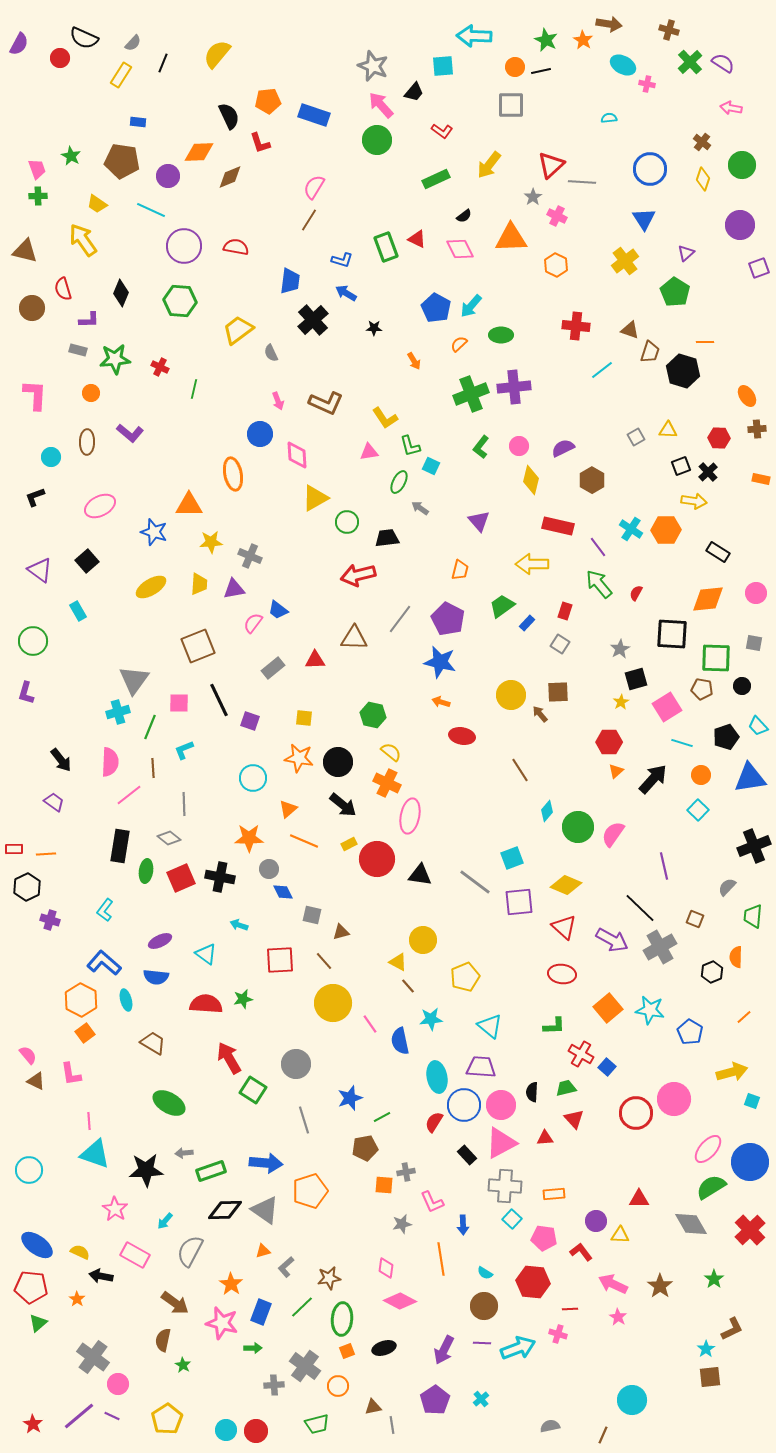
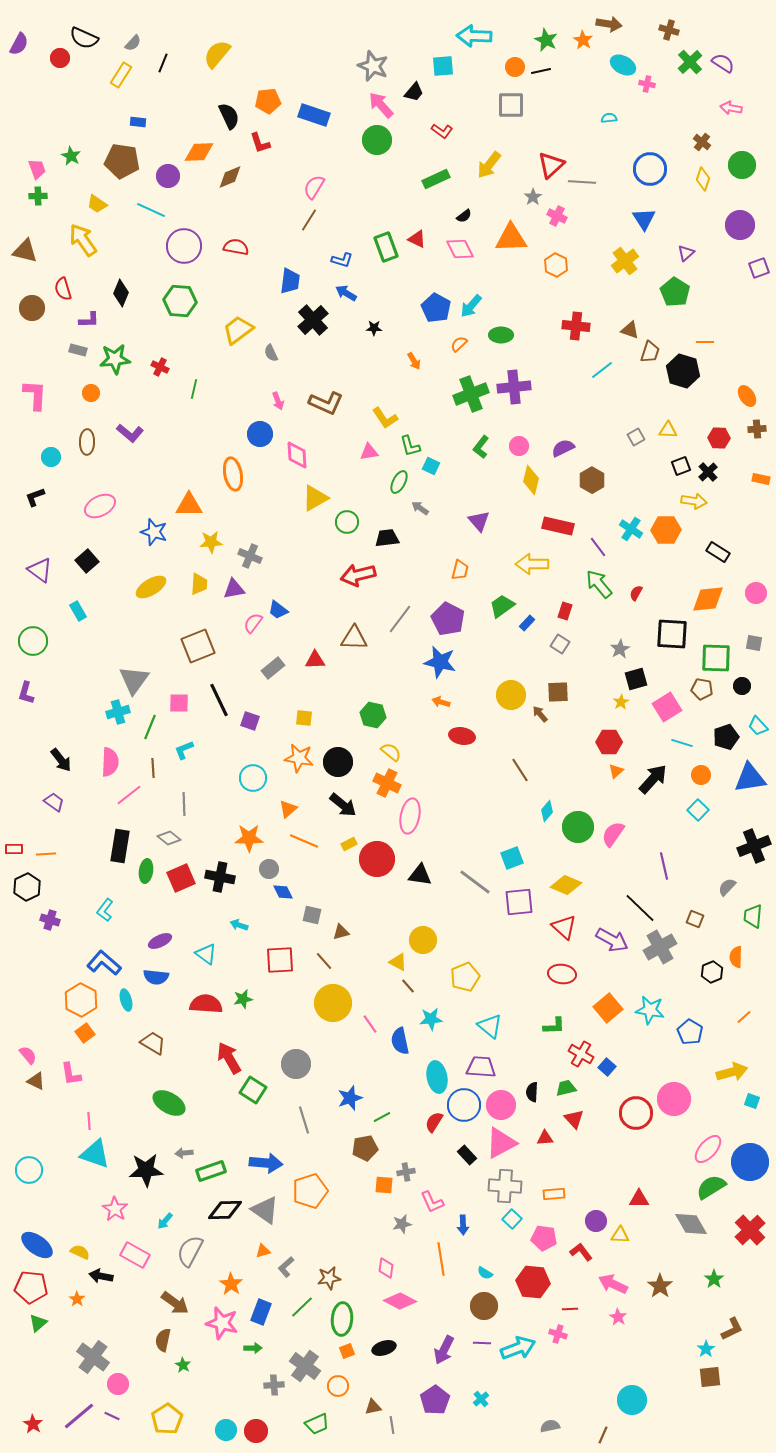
green trapezoid at (317, 1424): rotated 10 degrees counterclockwise
